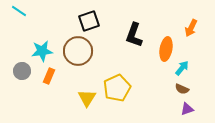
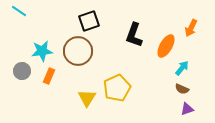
orange ellipse: moved 3 px up; rotated 20 degrees clockwise
